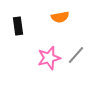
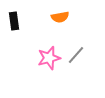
black rectangle: moved 4 px left, 5 px up
